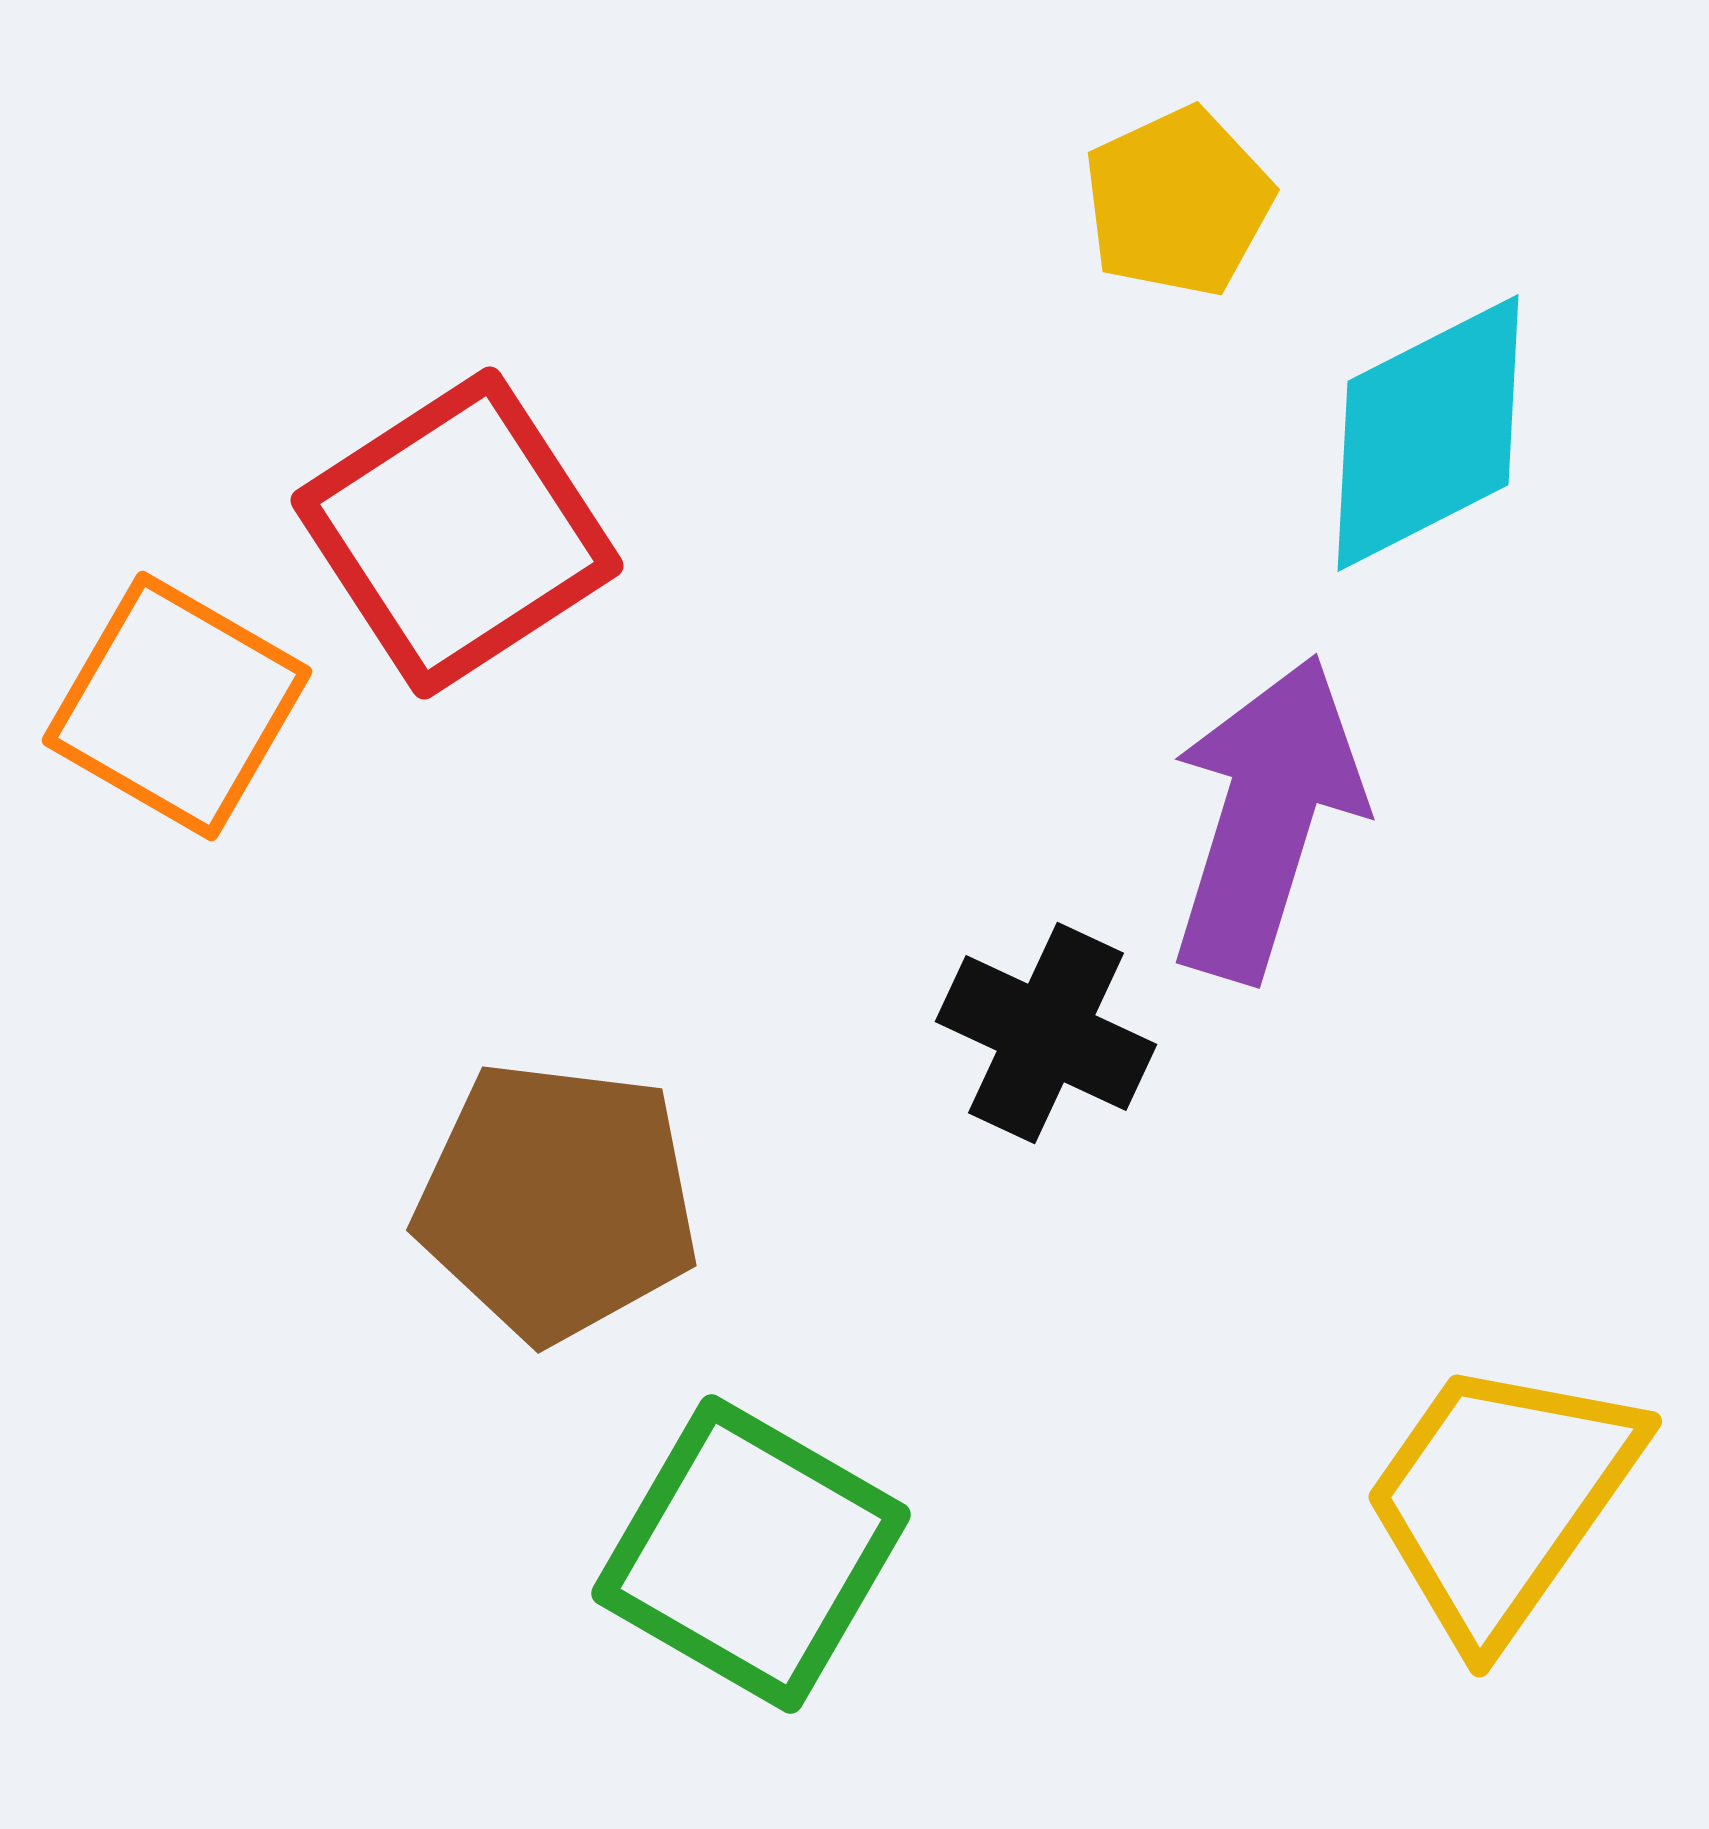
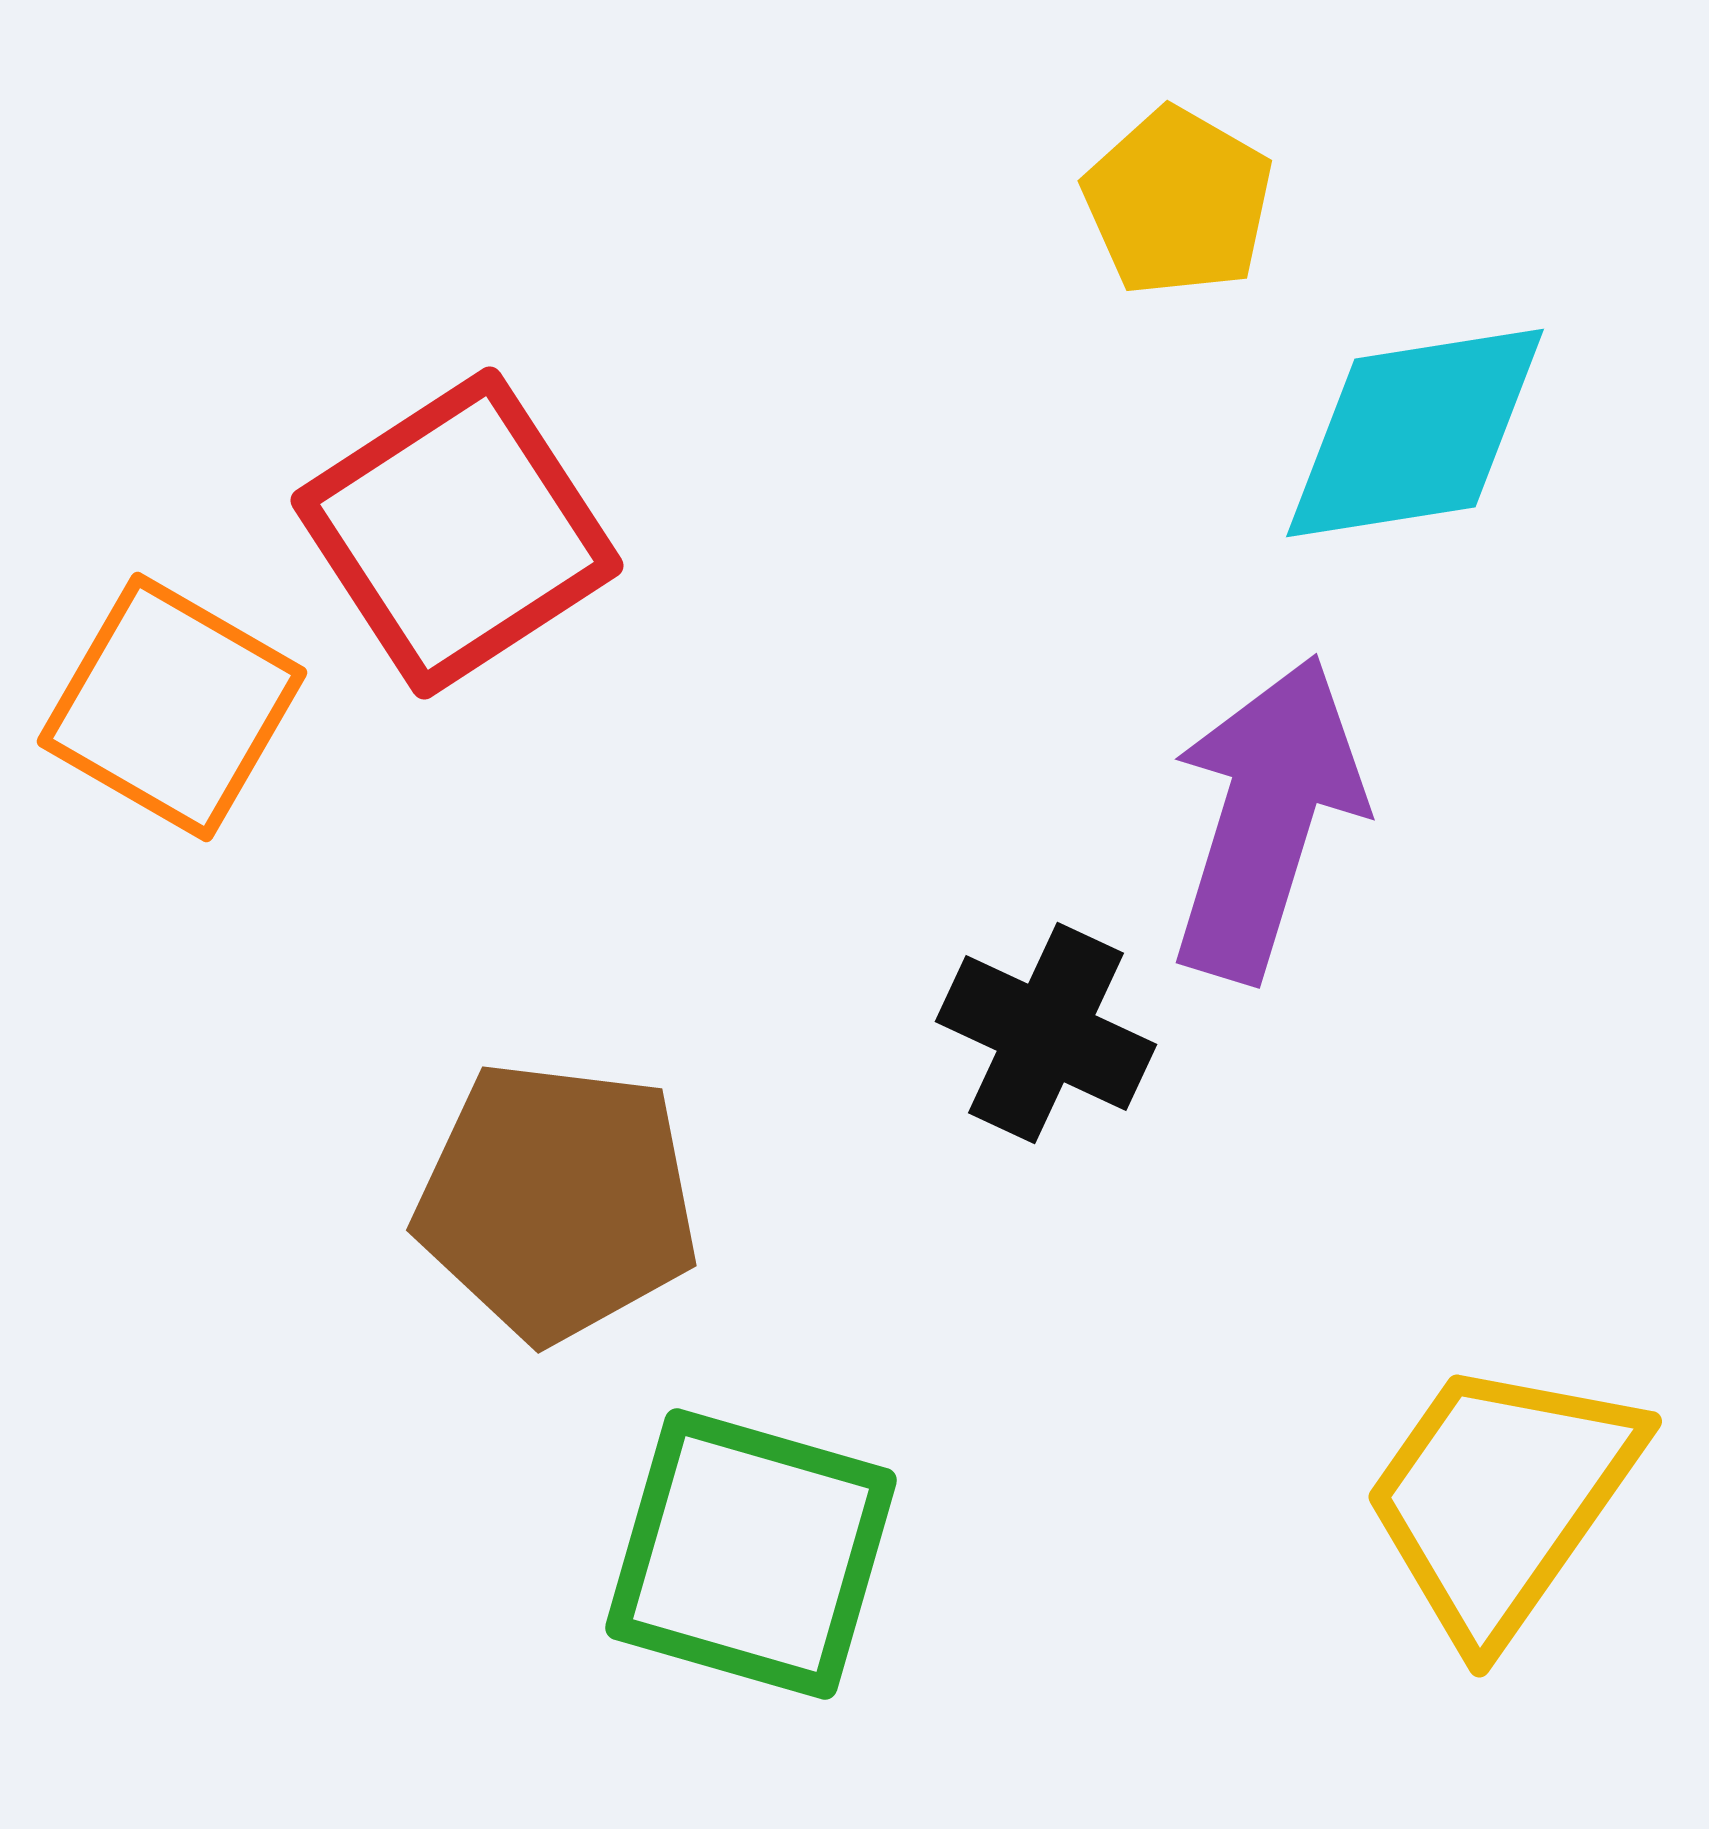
yellow pentagon: rotated 17 degrees counterclockwise
cyan diamond: moved 13 px left; rotated 18 degrees clockwise
orange square: moved 5 px left, 1 px down
green square: rotated 14 degrees counterclockwise
